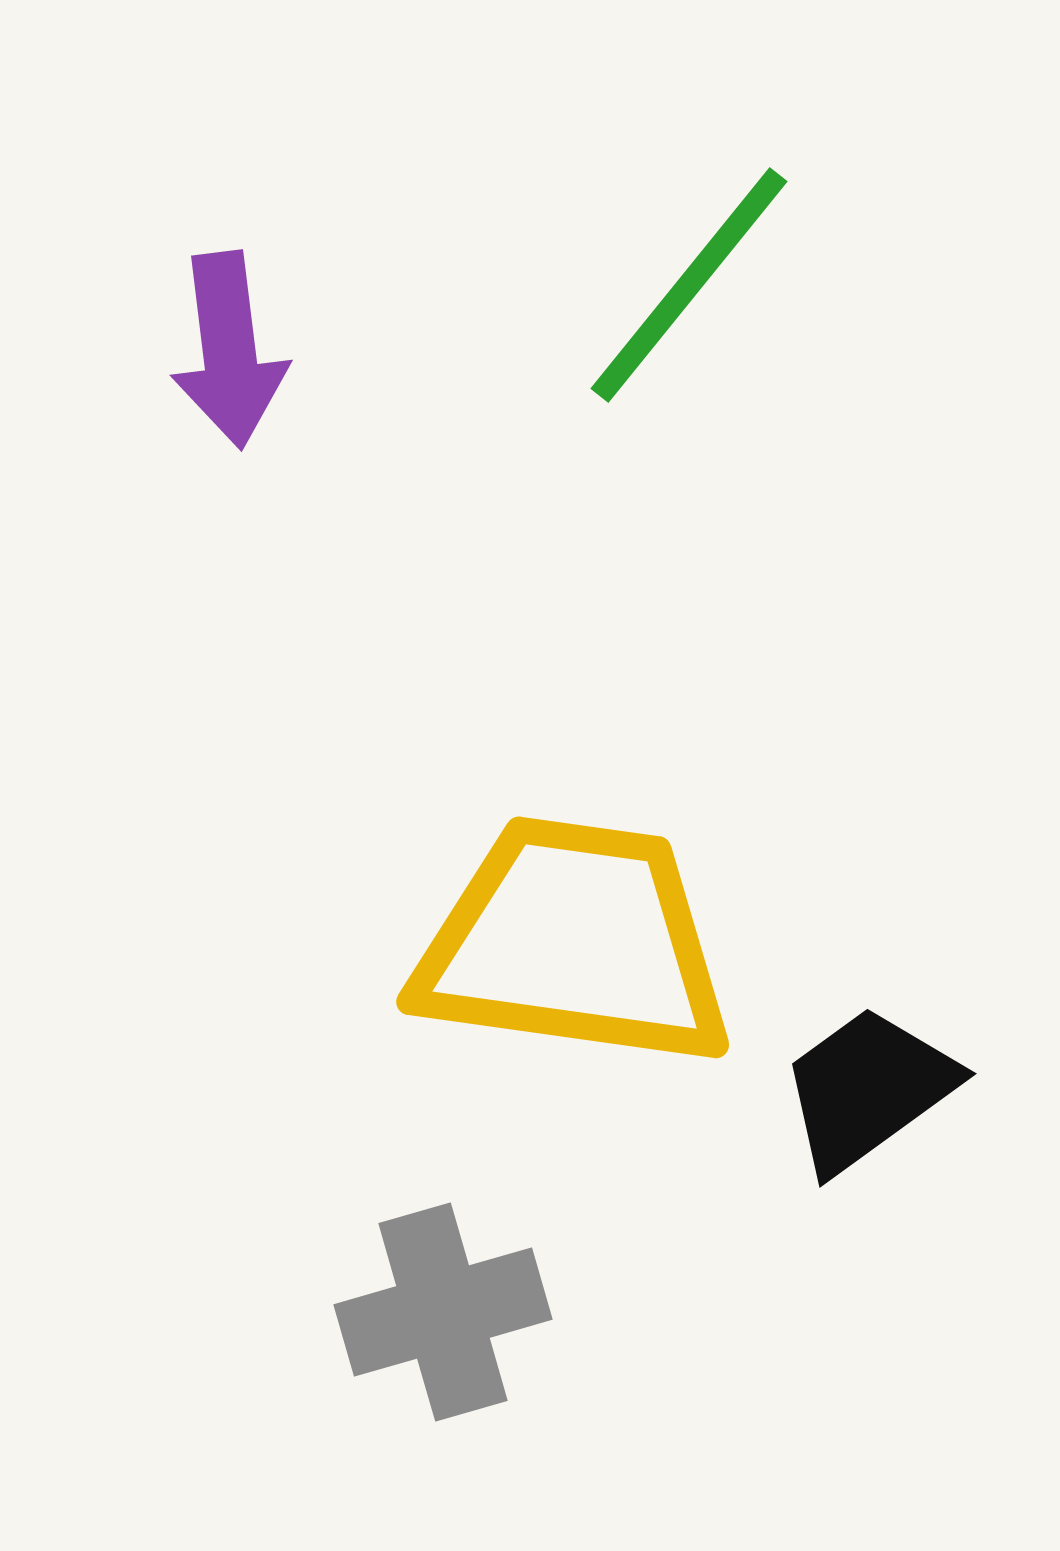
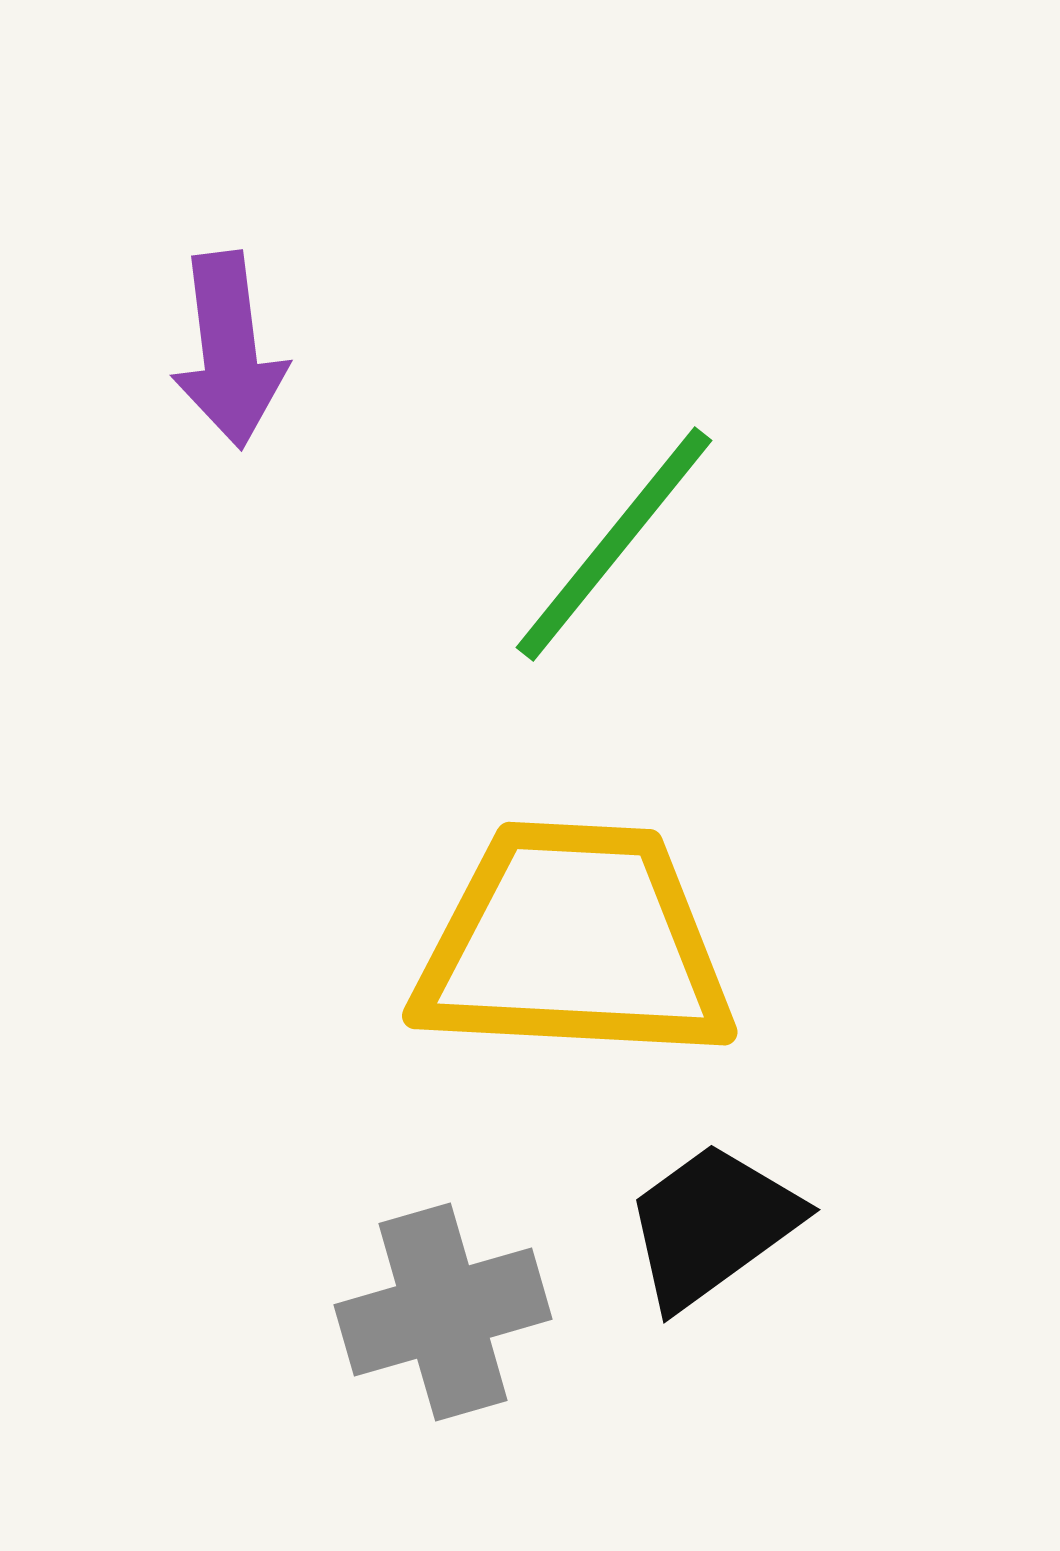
green line: moved 75 px left, 259 px down
yellow trapezoid: rotated 5 degrees counterclockwise
black trapezoid: moved 156 px left, 136 px down
